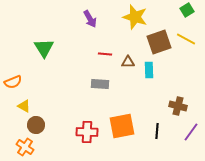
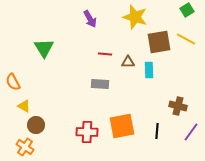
brown square: rotated 10 degrees clockwise
orange semicircle: rotated 84 degrees clockwise
